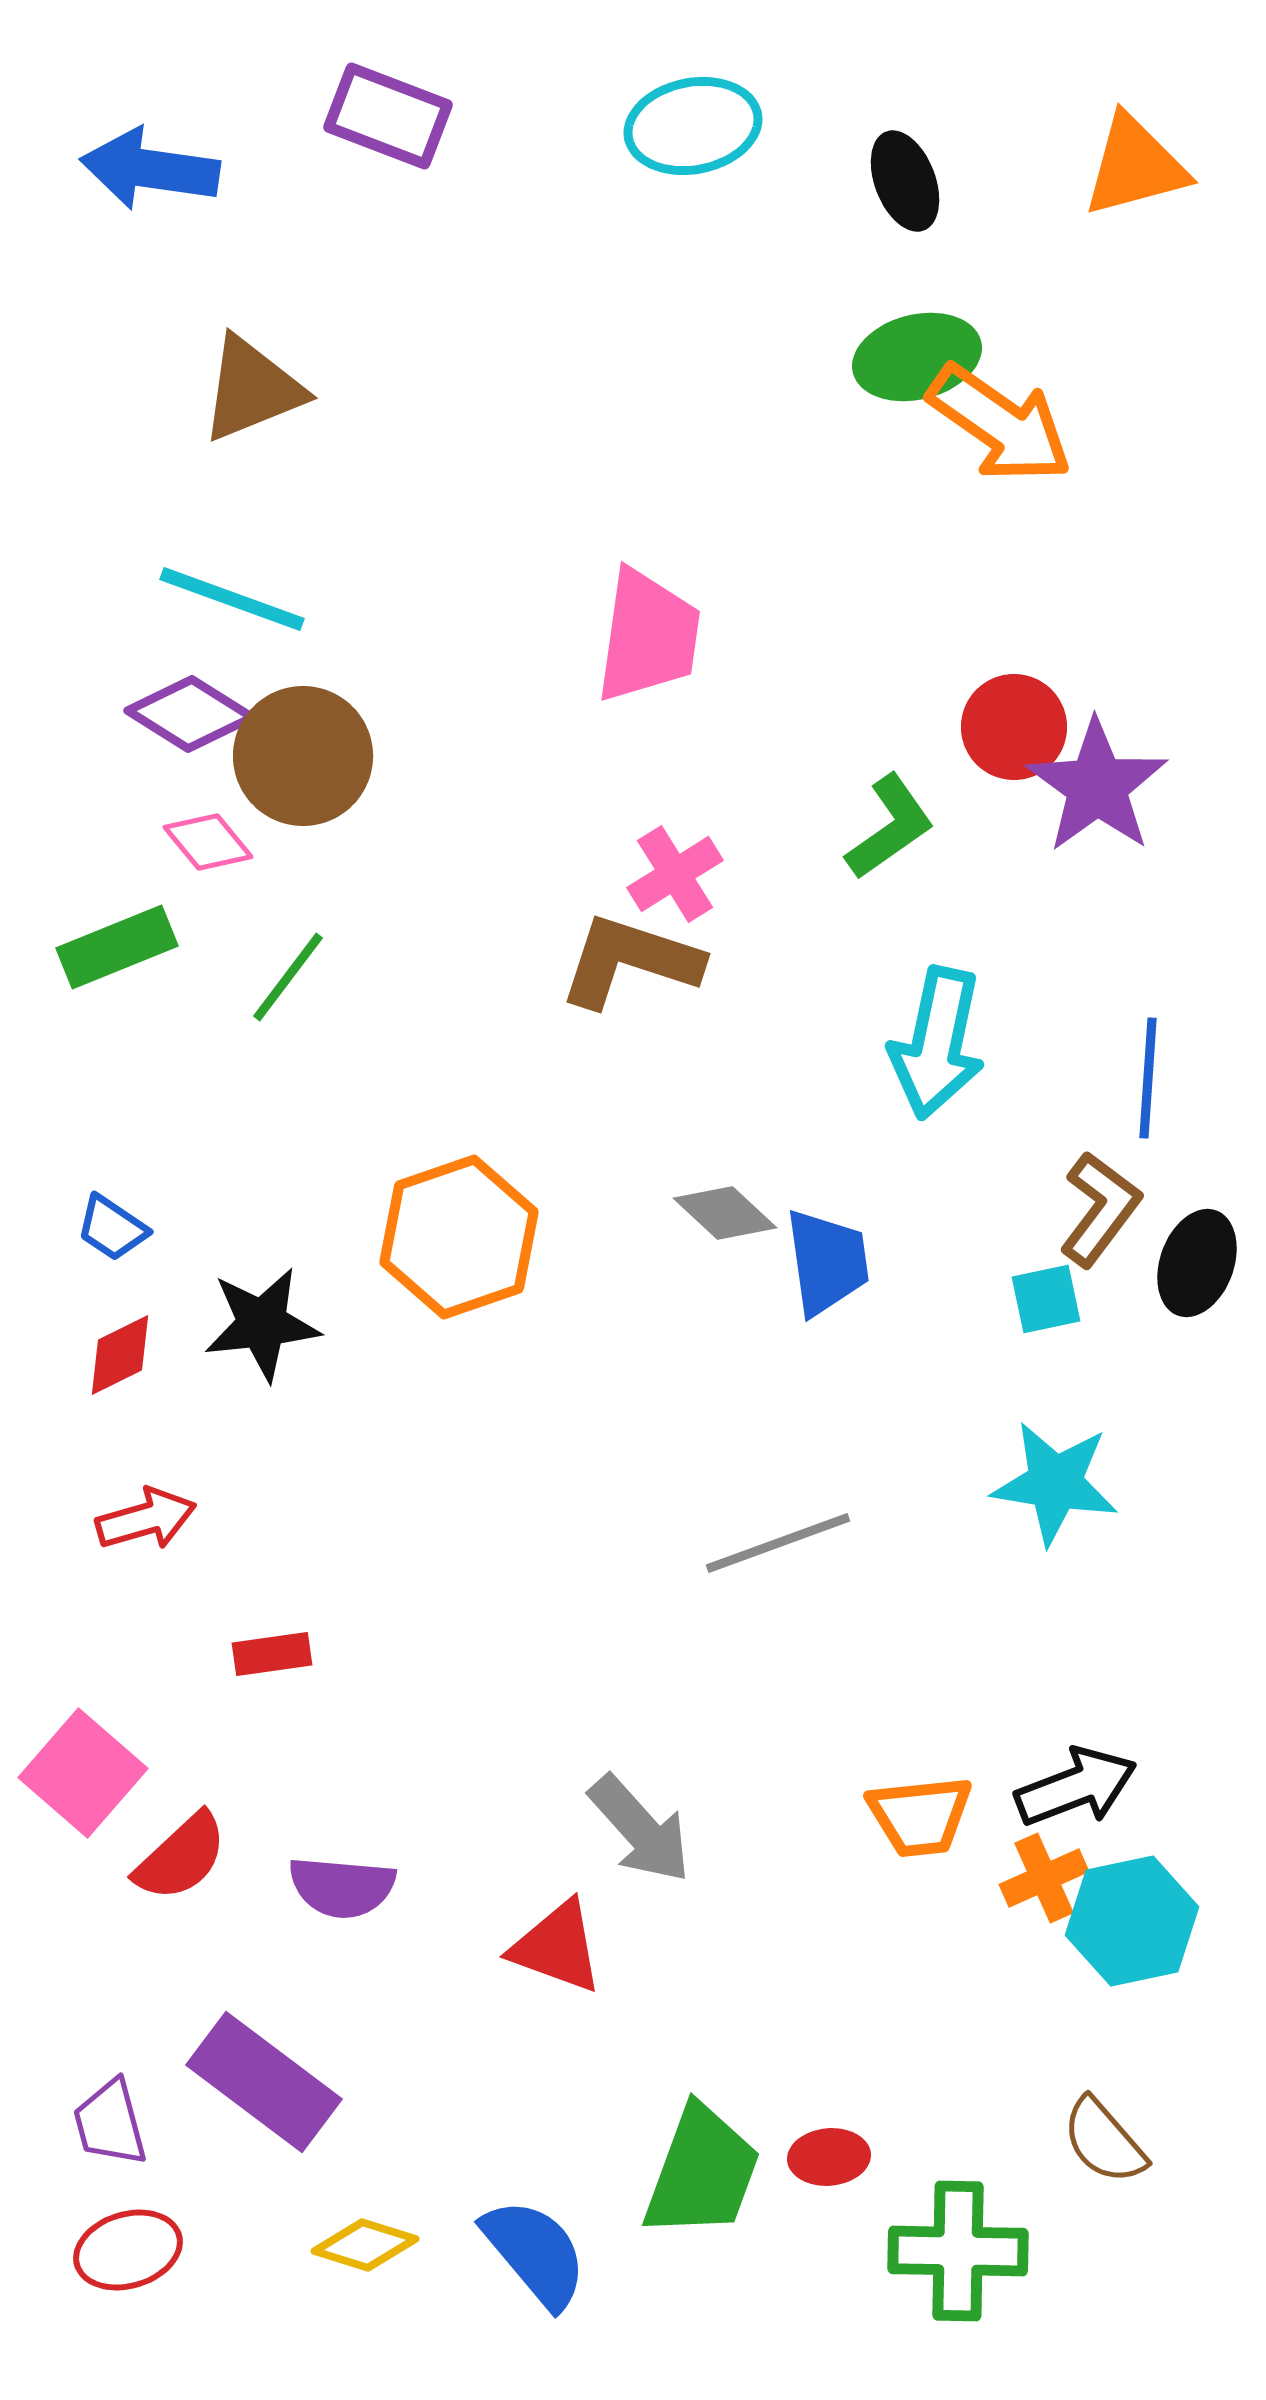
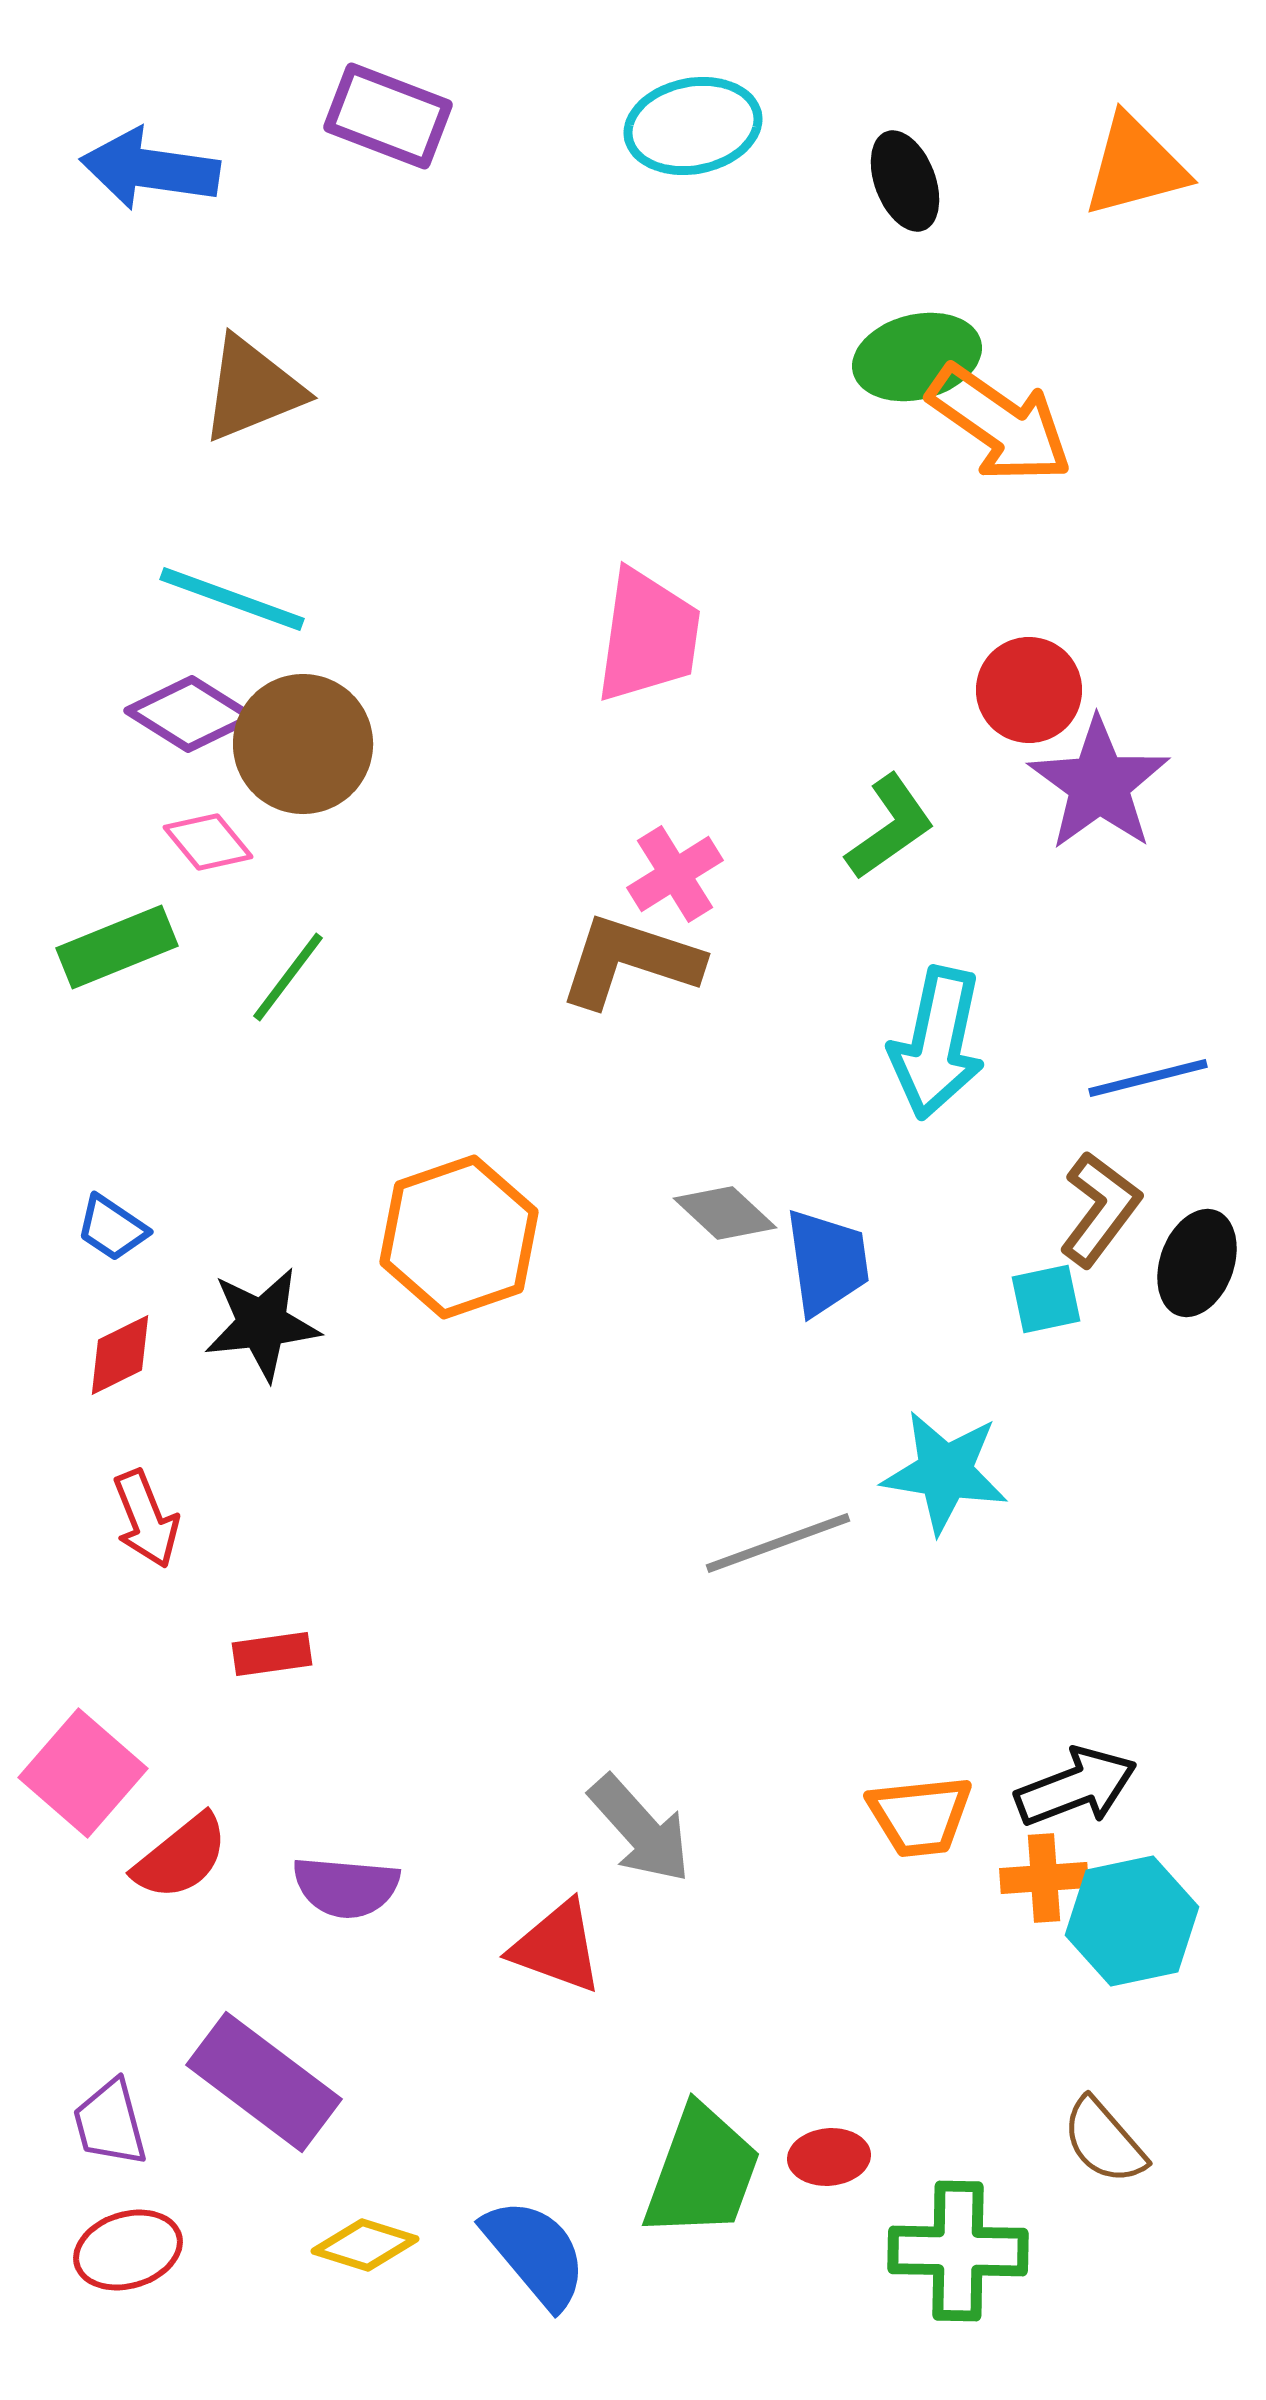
red circle at (1014, 727): moved 15 px right, 37 px up
brown circle at (303, 756): moved 12 px up
purple star at (1097, 786): moved 2 px right, 2 px up
blue line at (1148, 1078): rotated 72 degrees clockwise
cyan star at (1055, 1483): moved 110 px left, 11 px up
red arrow at (146, 1519): rotated 84 degrees clockwise
red semicircle at (181, 1857): rotated 4 degrees clockwise
orange cross at (1044, 1878): rotated 20 degrees clockwise
purple semicircle at (342, 1887): moved 4 px right
